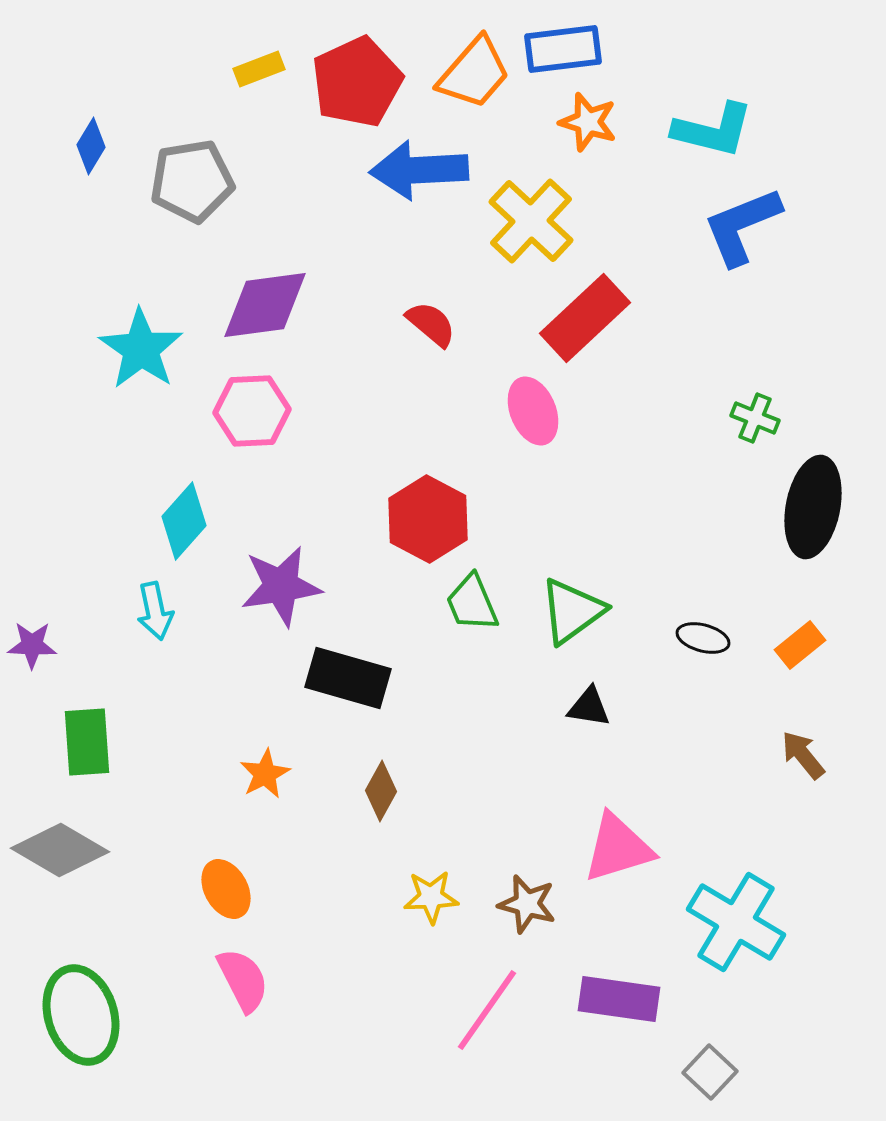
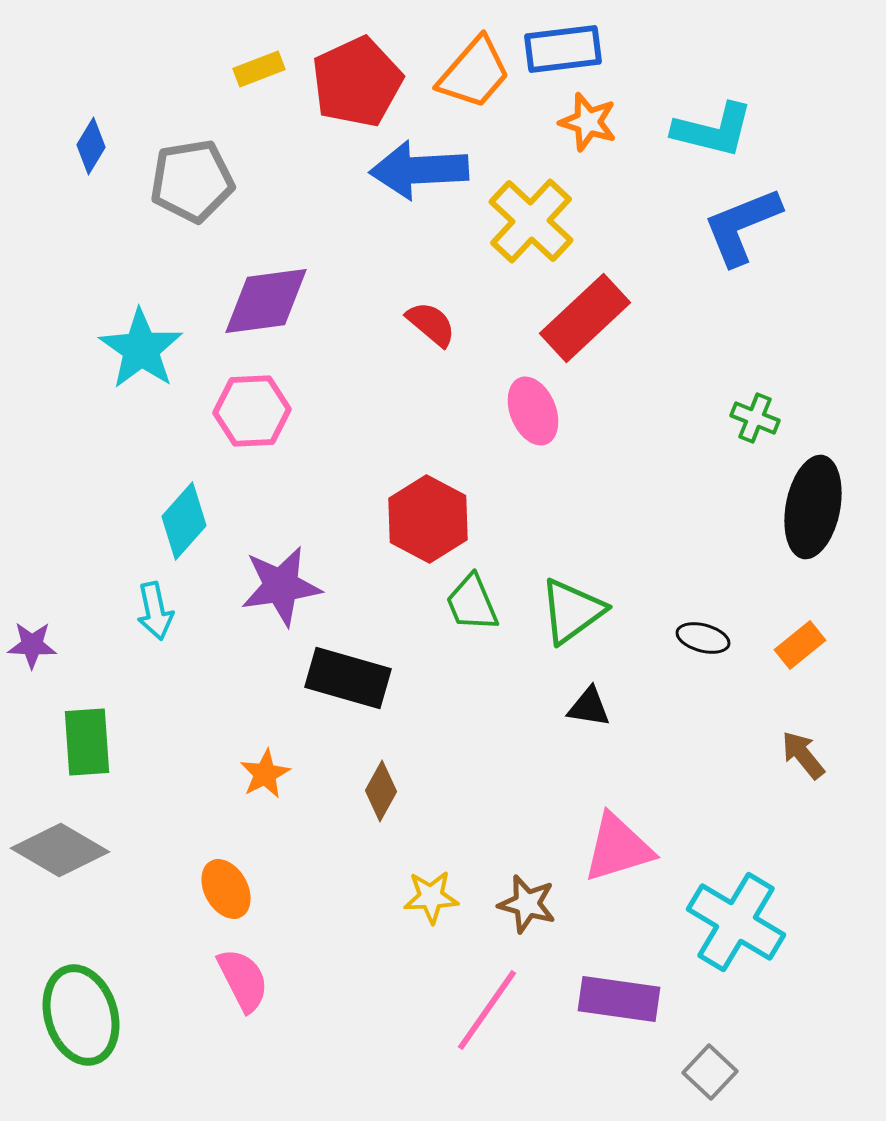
purple diamond at (265, 305): moved 1 px right, 4 px up
